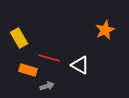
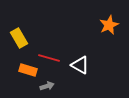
orange star: moved 4 px right, 5 px up
